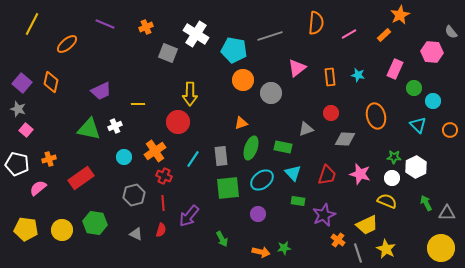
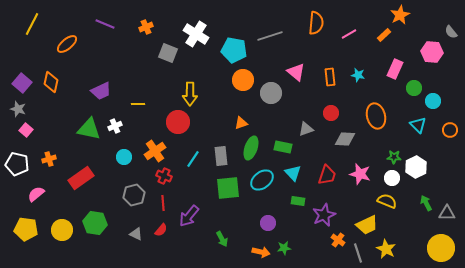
pink triangle at (297, 68): moved 1 px left, 4 px down; rotated 42 degrees counterclockwise
pink semicircle at (38, 188): moved 2 px left, 6 px down
purple circle at (258, 214): moved 10 px right, 9 px down
red semicircle at (161, 230): rotated 24 degrees clockwise
